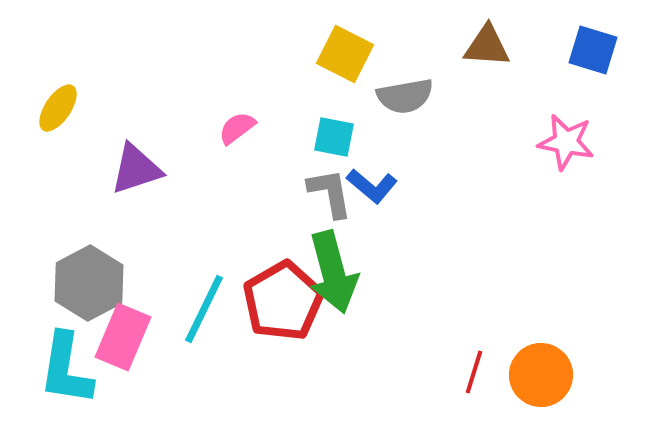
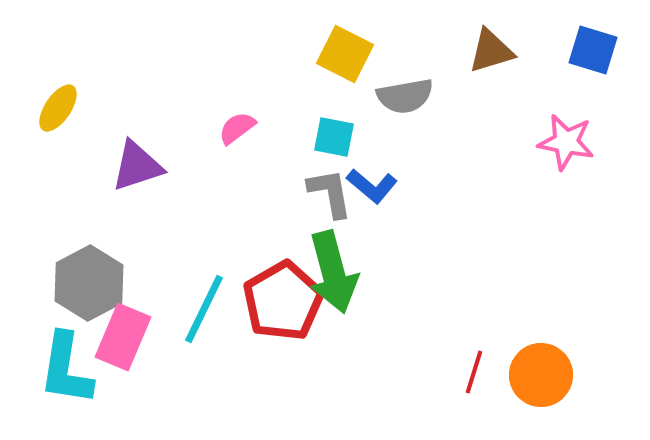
brown triangle: moved 4 px right, 5 px down; rotated 21 degrees counterclockwise
purple triangle: moved 1 px right, 3 px up
